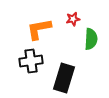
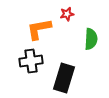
red star: moved 6 px left, 5 px up
